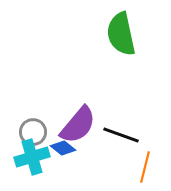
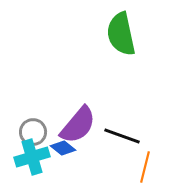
black line: moved 1 px right, 1 px down
